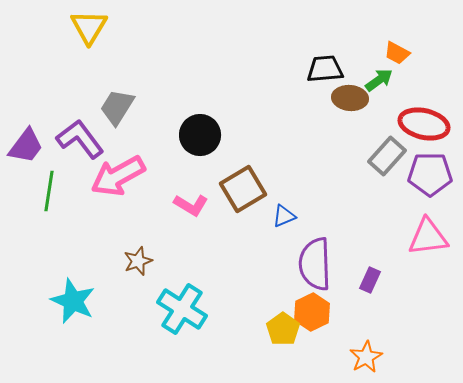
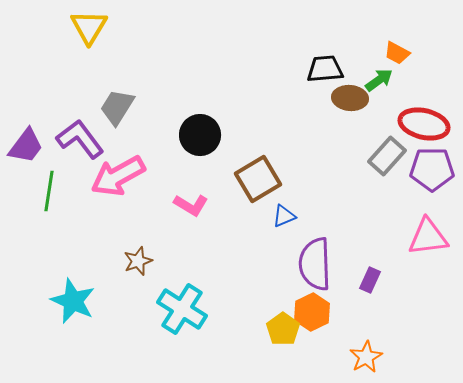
purple pentagon: moved 2 px right, 5 px up
brown square: moved 15 px right, 10 px up
